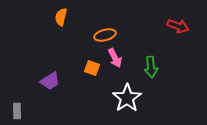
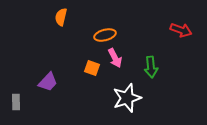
red arrow: moved 3 px right, 4 px down
purple trapezoid: moved 2 px left, 1 px down; rotated 15 degrees counterclockwise
white star: rotated 16 degrees clockwise
gray rectangle: moved 1 px left, 9 px up
